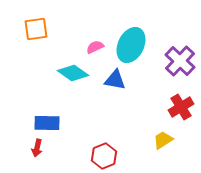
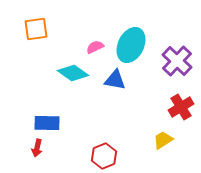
purple cross: moved 3 px left
